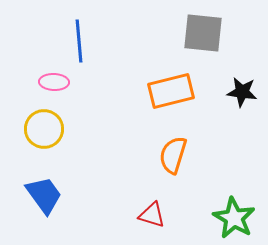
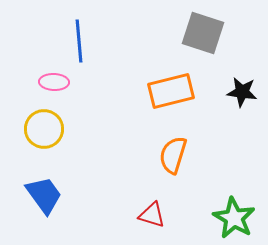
gray square: rotated 12 degrees clockwise
